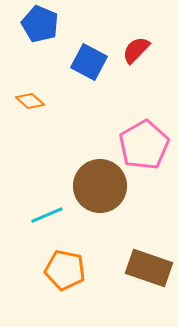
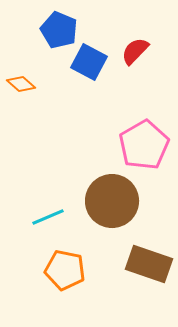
blue pentagon: moved 19 px right, 6 px down
red semicircle: moved 1 px left, 1 px down
orange diamond: moved 9 px left, 17 px up
brown circle: moved 12 px right, 15 px down
cyan line: moved 1 px right, 2 px down
brown rectangle: moved 4 px up
